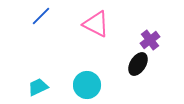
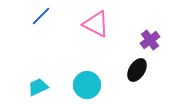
black ellipse: moved 1 px left, 6 px down
